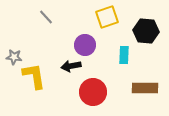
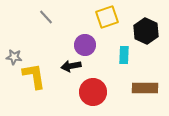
black hexagon: rotated 20 degrees clockwise
